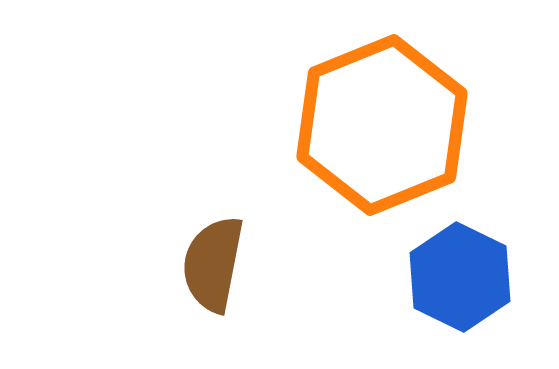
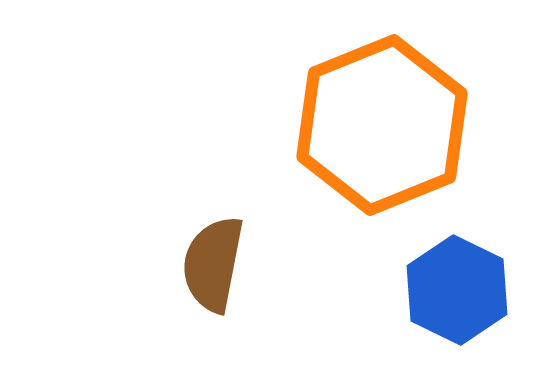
blue hexagon: moved 3 px left, 13 px down
